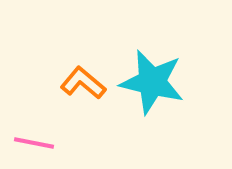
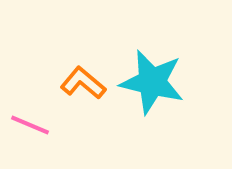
pink line: moved 4 px left, 18 px up; rotated 12 degrees clockwise
